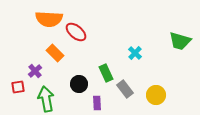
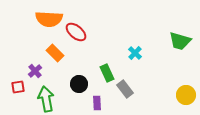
green rectangle: moved 1 px right
yellow circle: moved 30 px right
